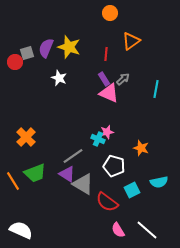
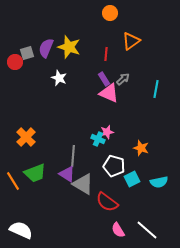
gray line: rotated 50 degrees counterclockwise
cyan square: moved 11 px up
